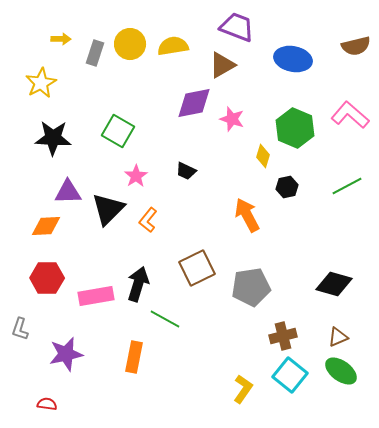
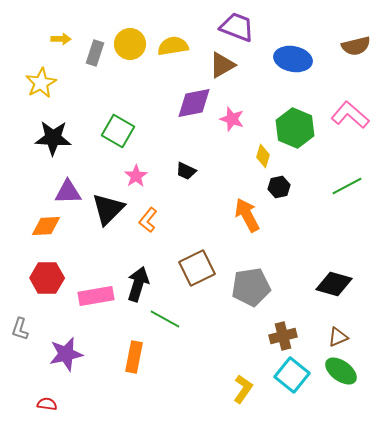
black hexagon at (287, 187): moved 8 px left
cyan square at (290, 375): moved 2 px right
